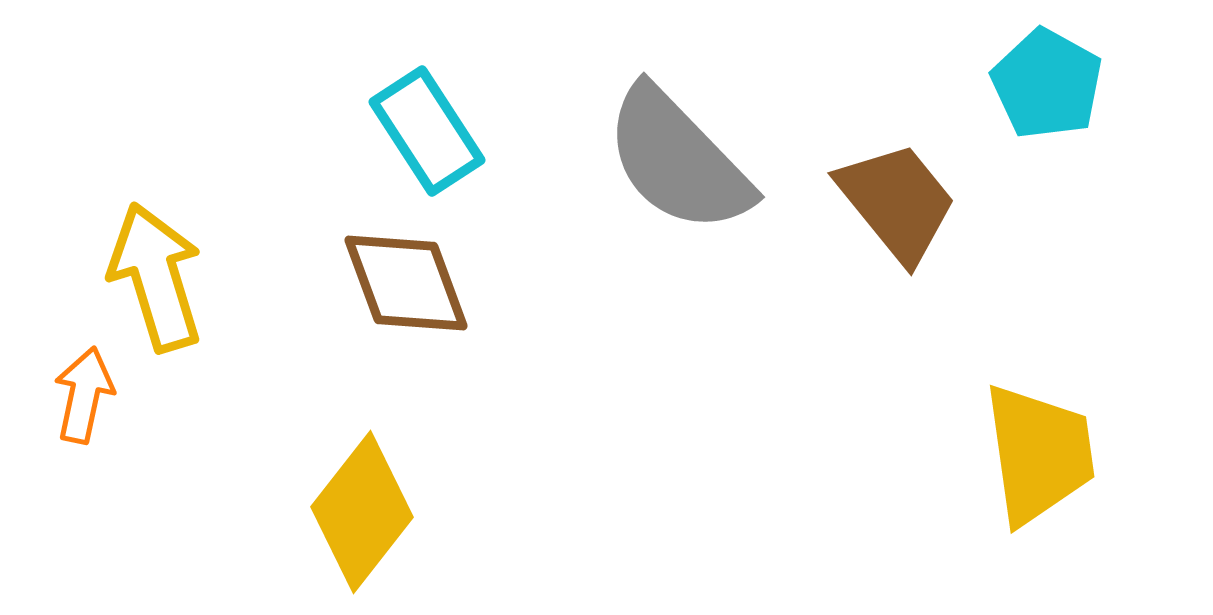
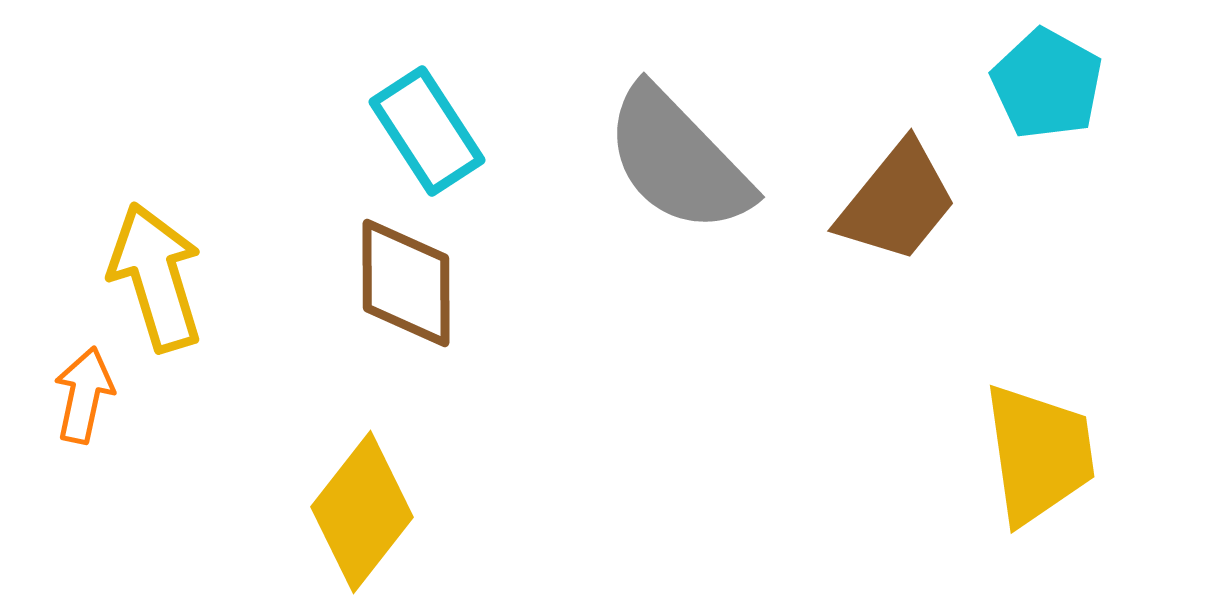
brown trapezoid: rotated 78 degrees clockwise
brown diamond: rotated 20 degrees clockwise
